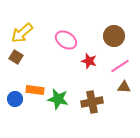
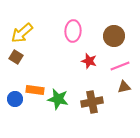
pink ellipse: moved 7 px right, 9 px up; rotated 60 degrees clockwise
pink line: rotated 12 degrees clockwise
brown triangle: rotated 16 degrees counterclockwise
